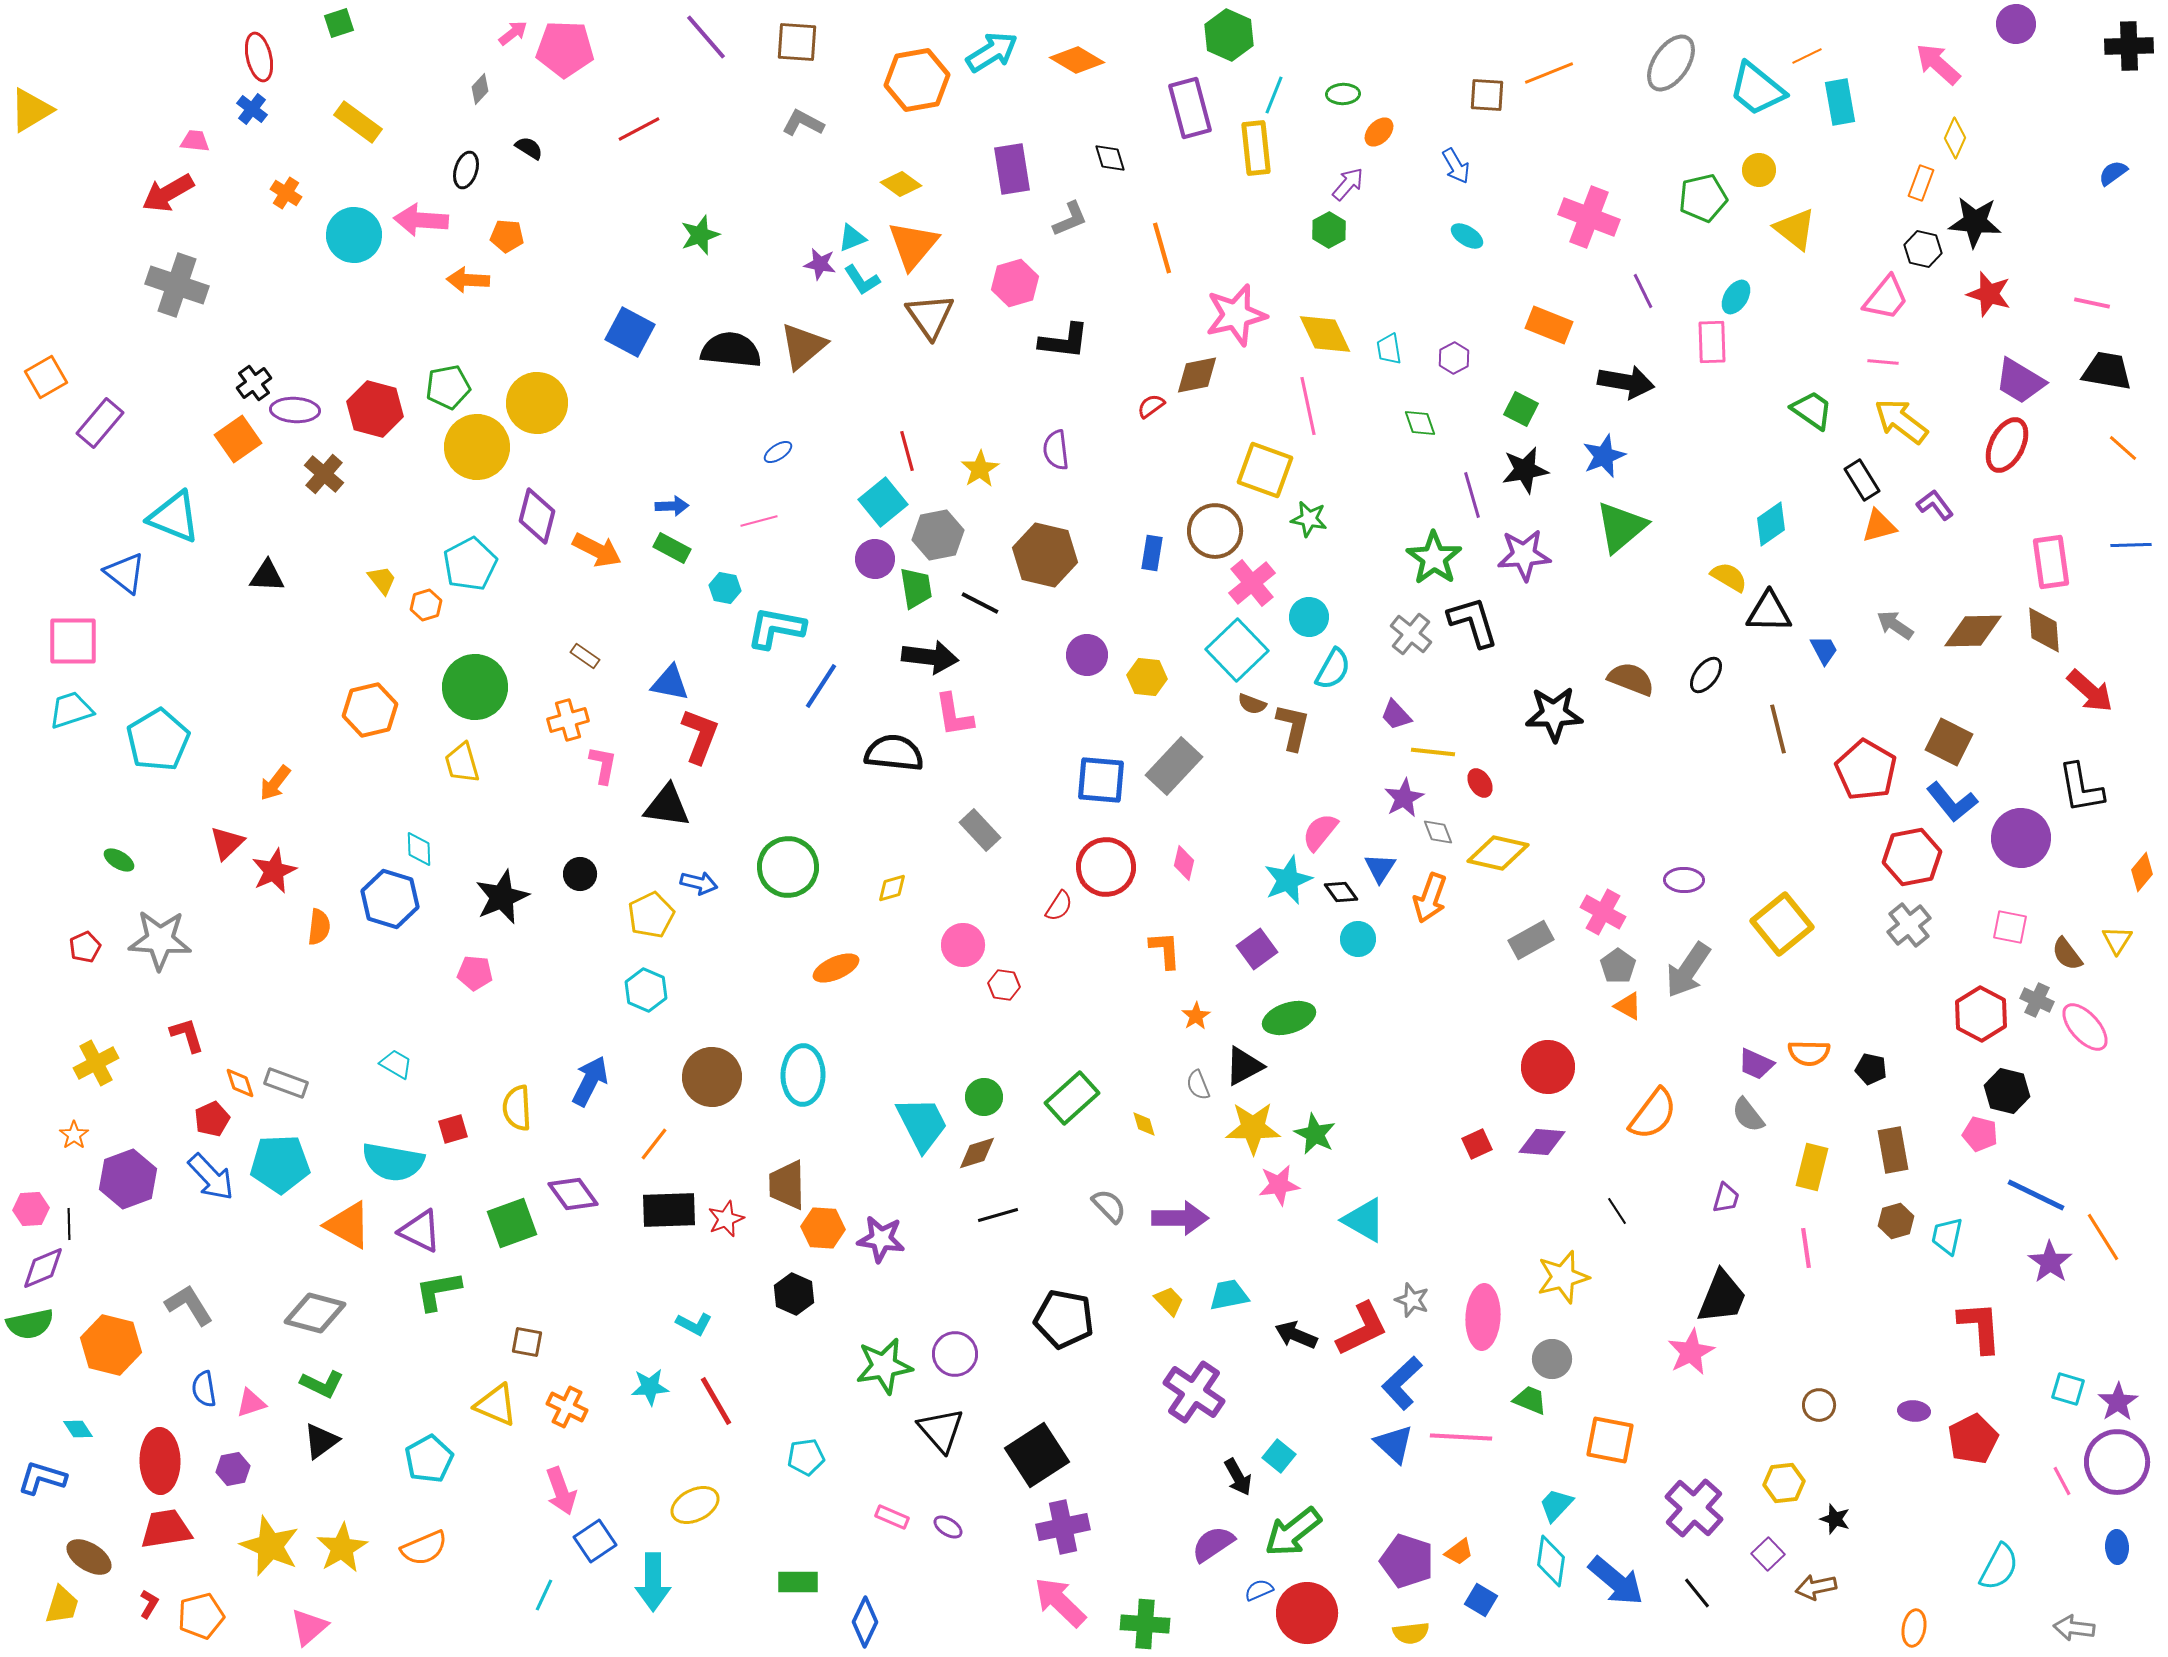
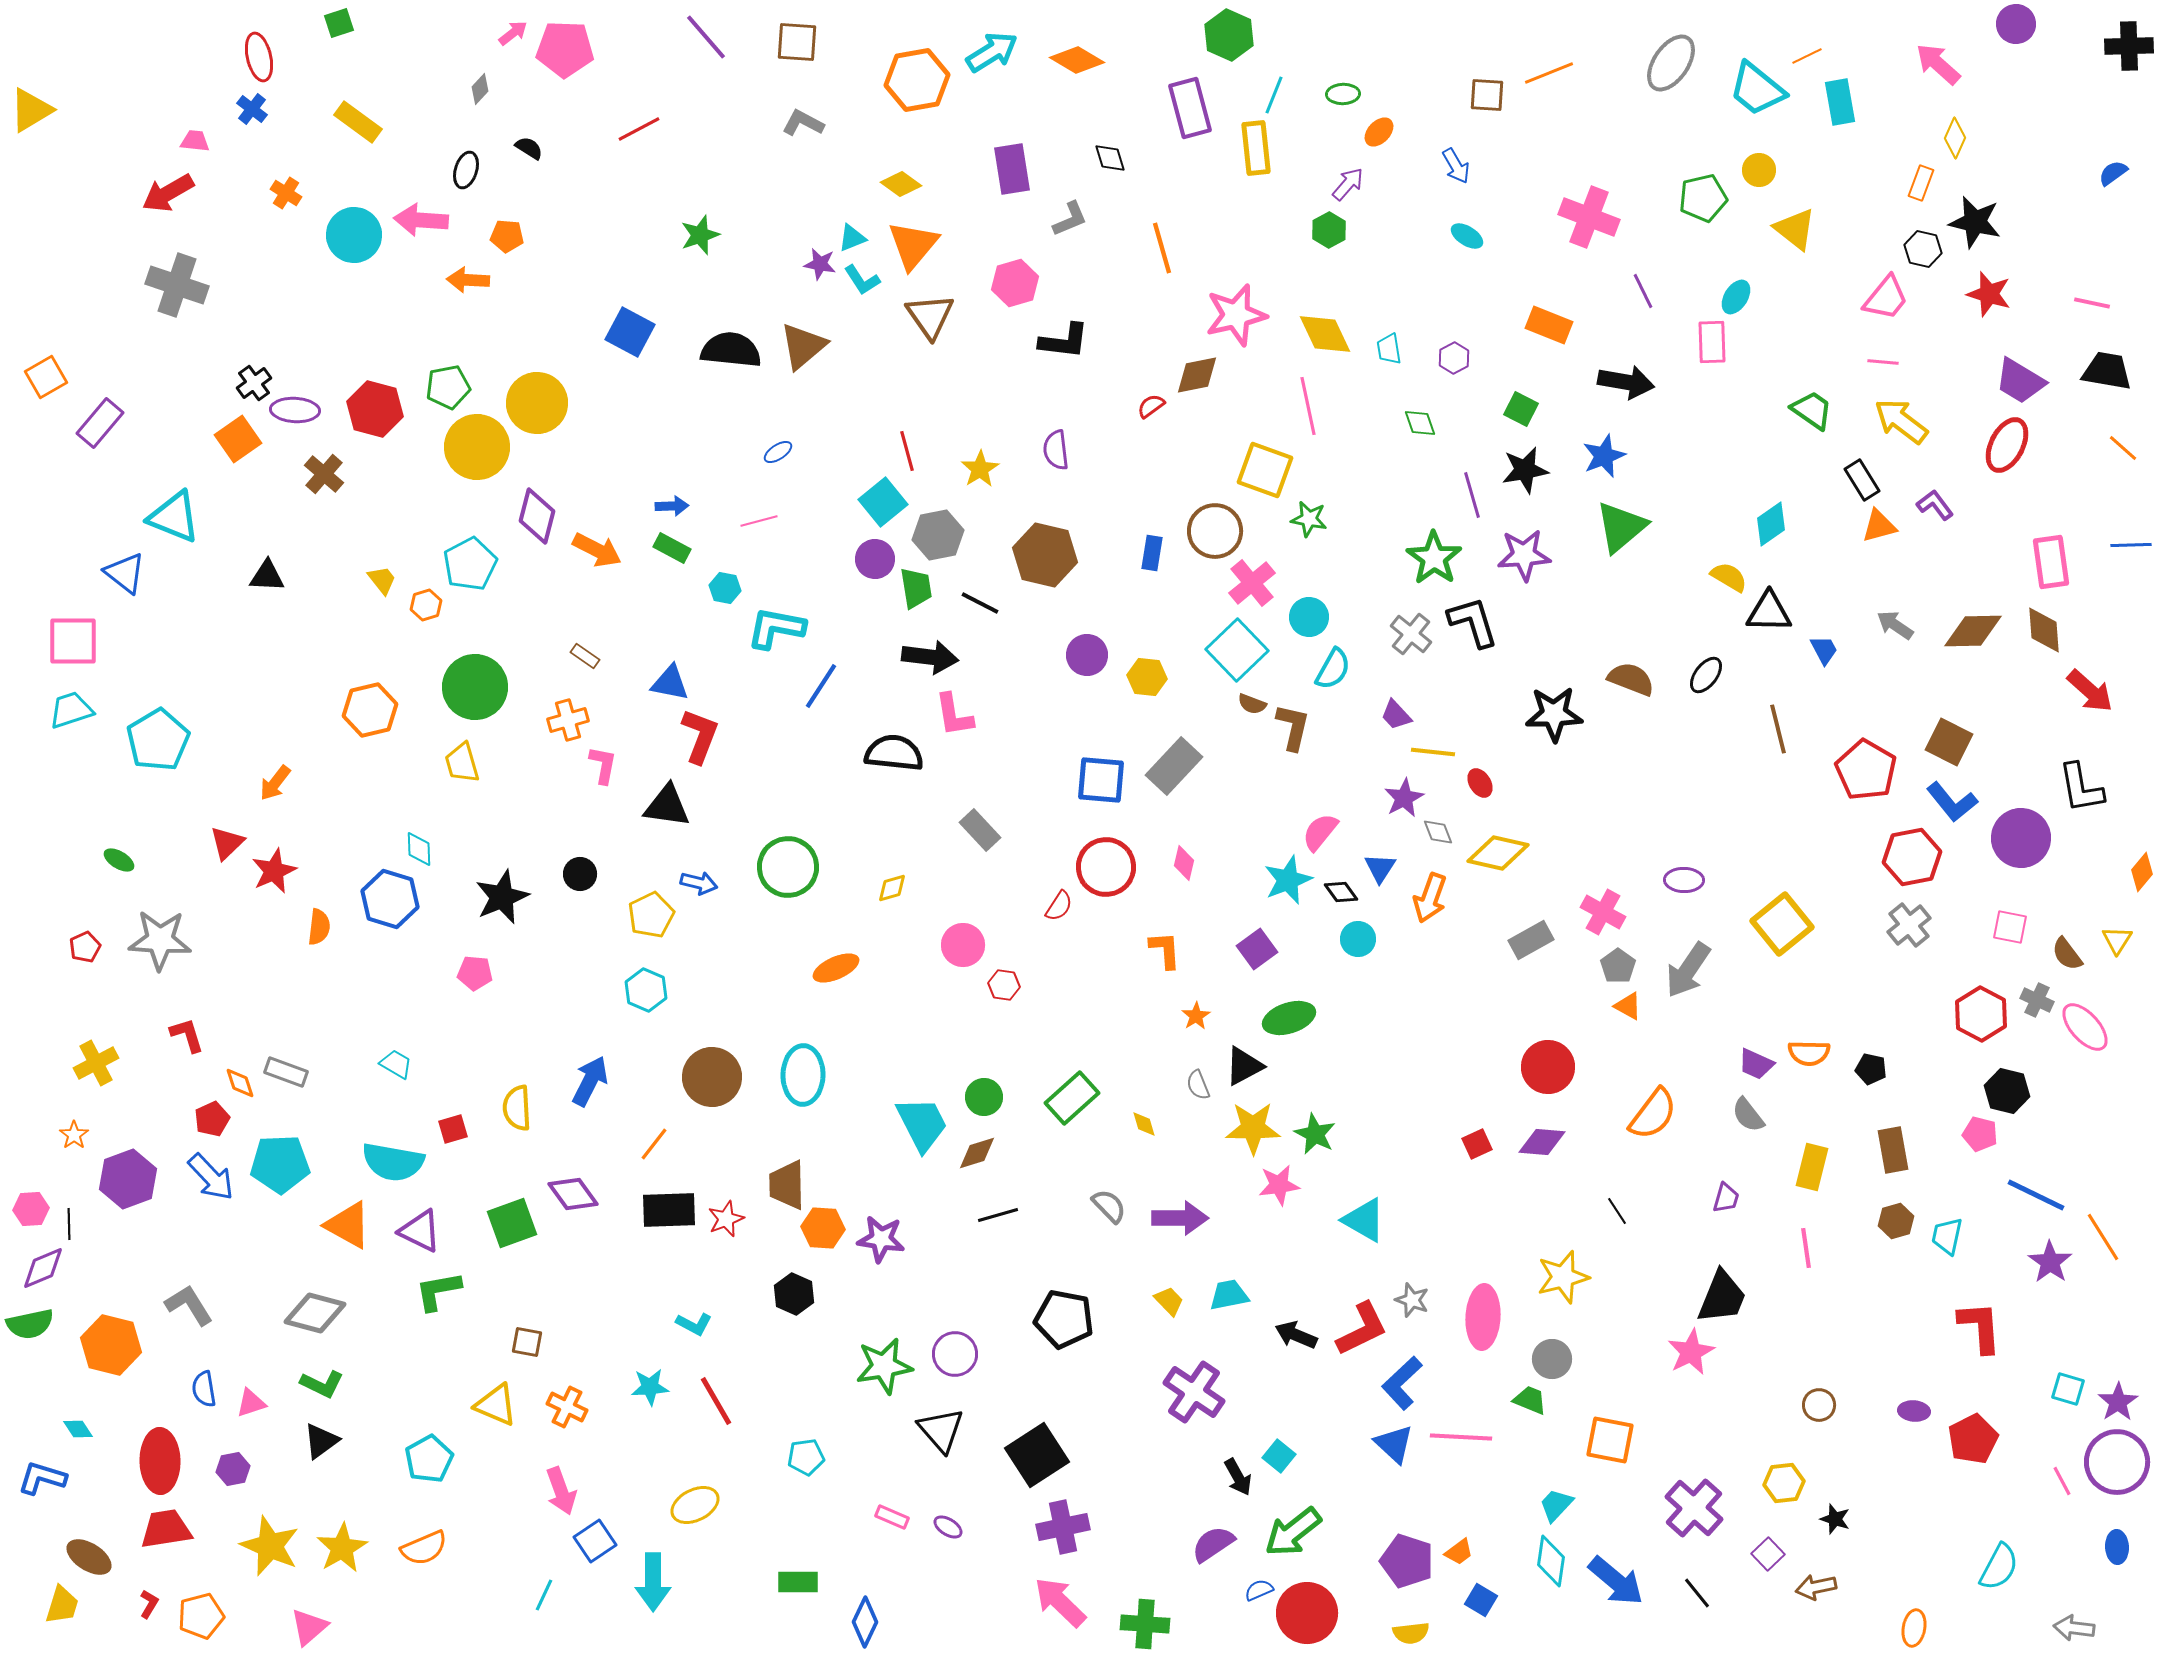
black star at (1975, 222): rotated 8 degrees clockwise
gray rectangle at (286, 1083): moved 11 px up
